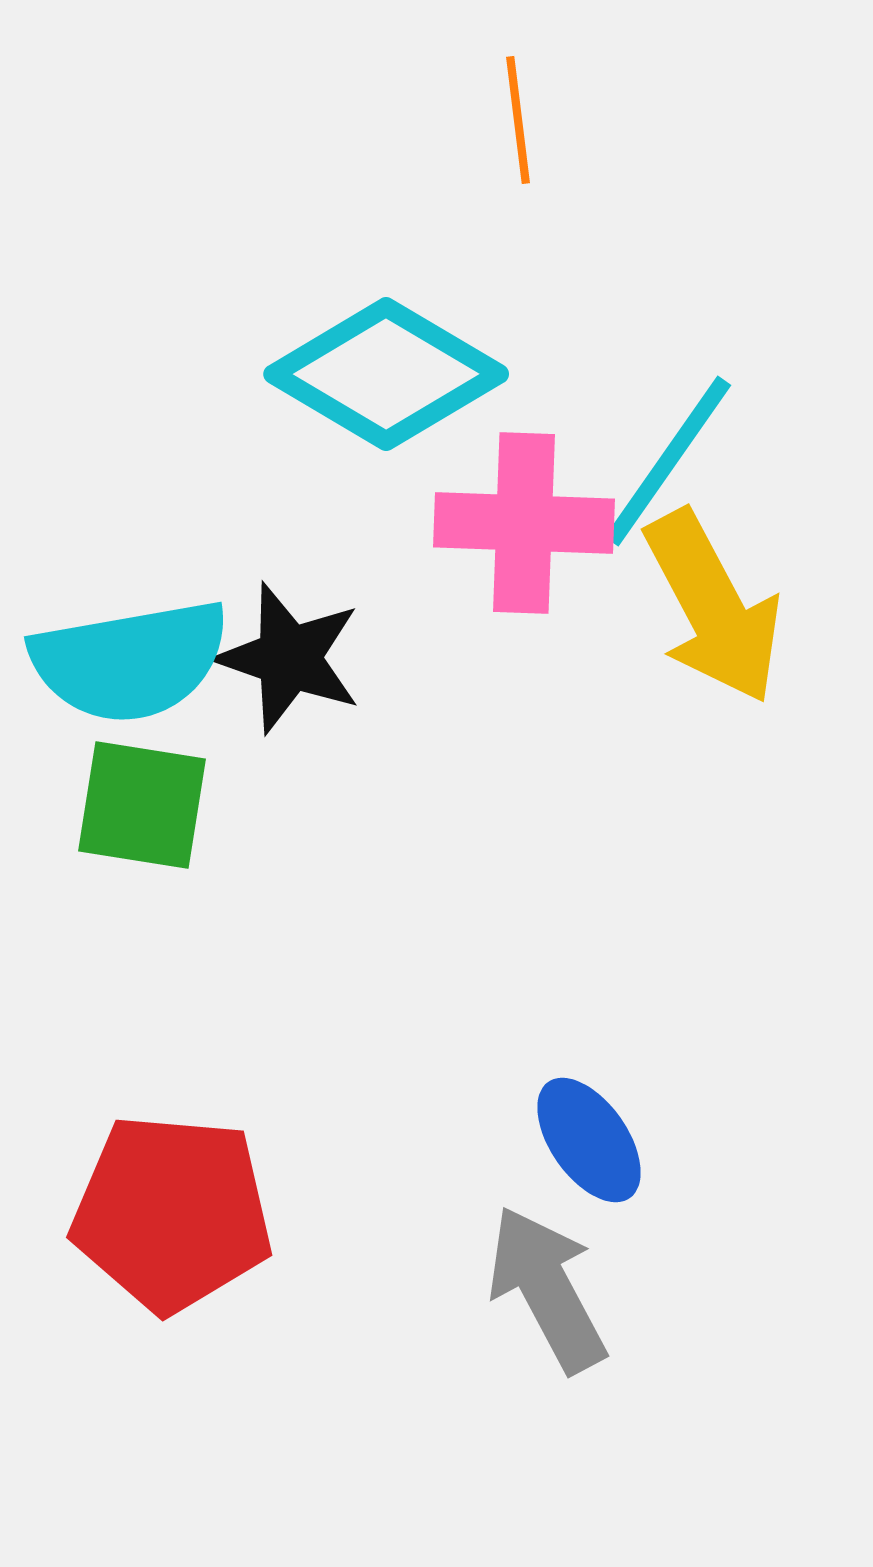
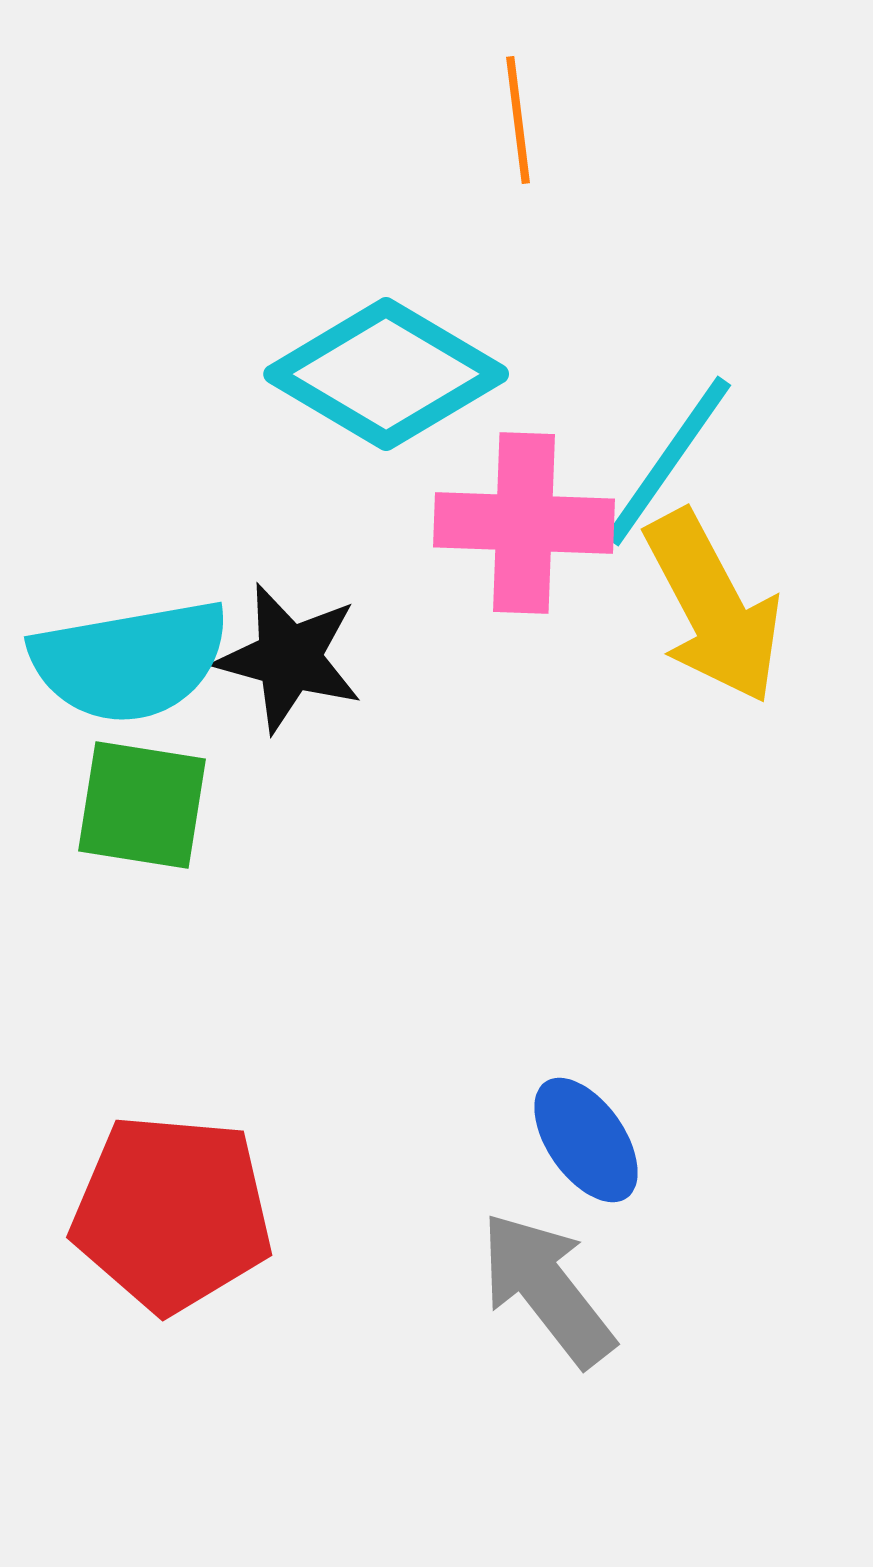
black star: rotated 4 degrees counterclockwise
blue ellipse: moved 3 px left
gray arrow: rotated 10 degrees counterclockwise
